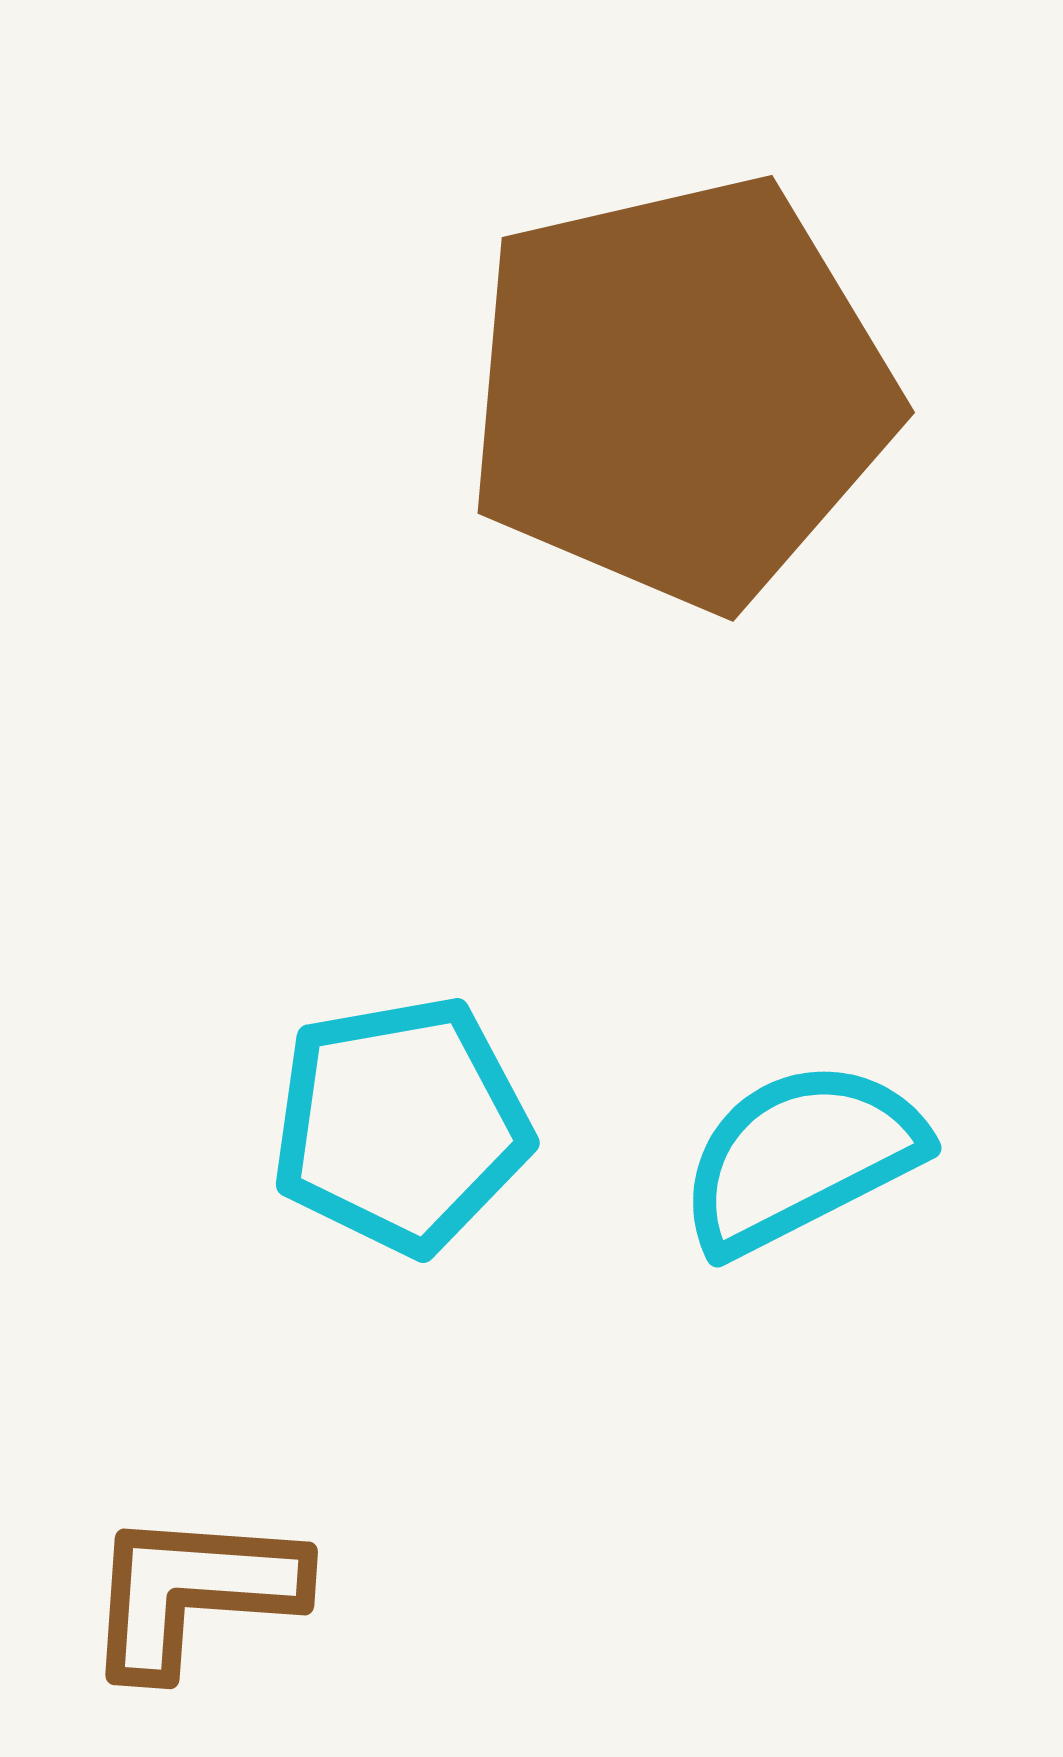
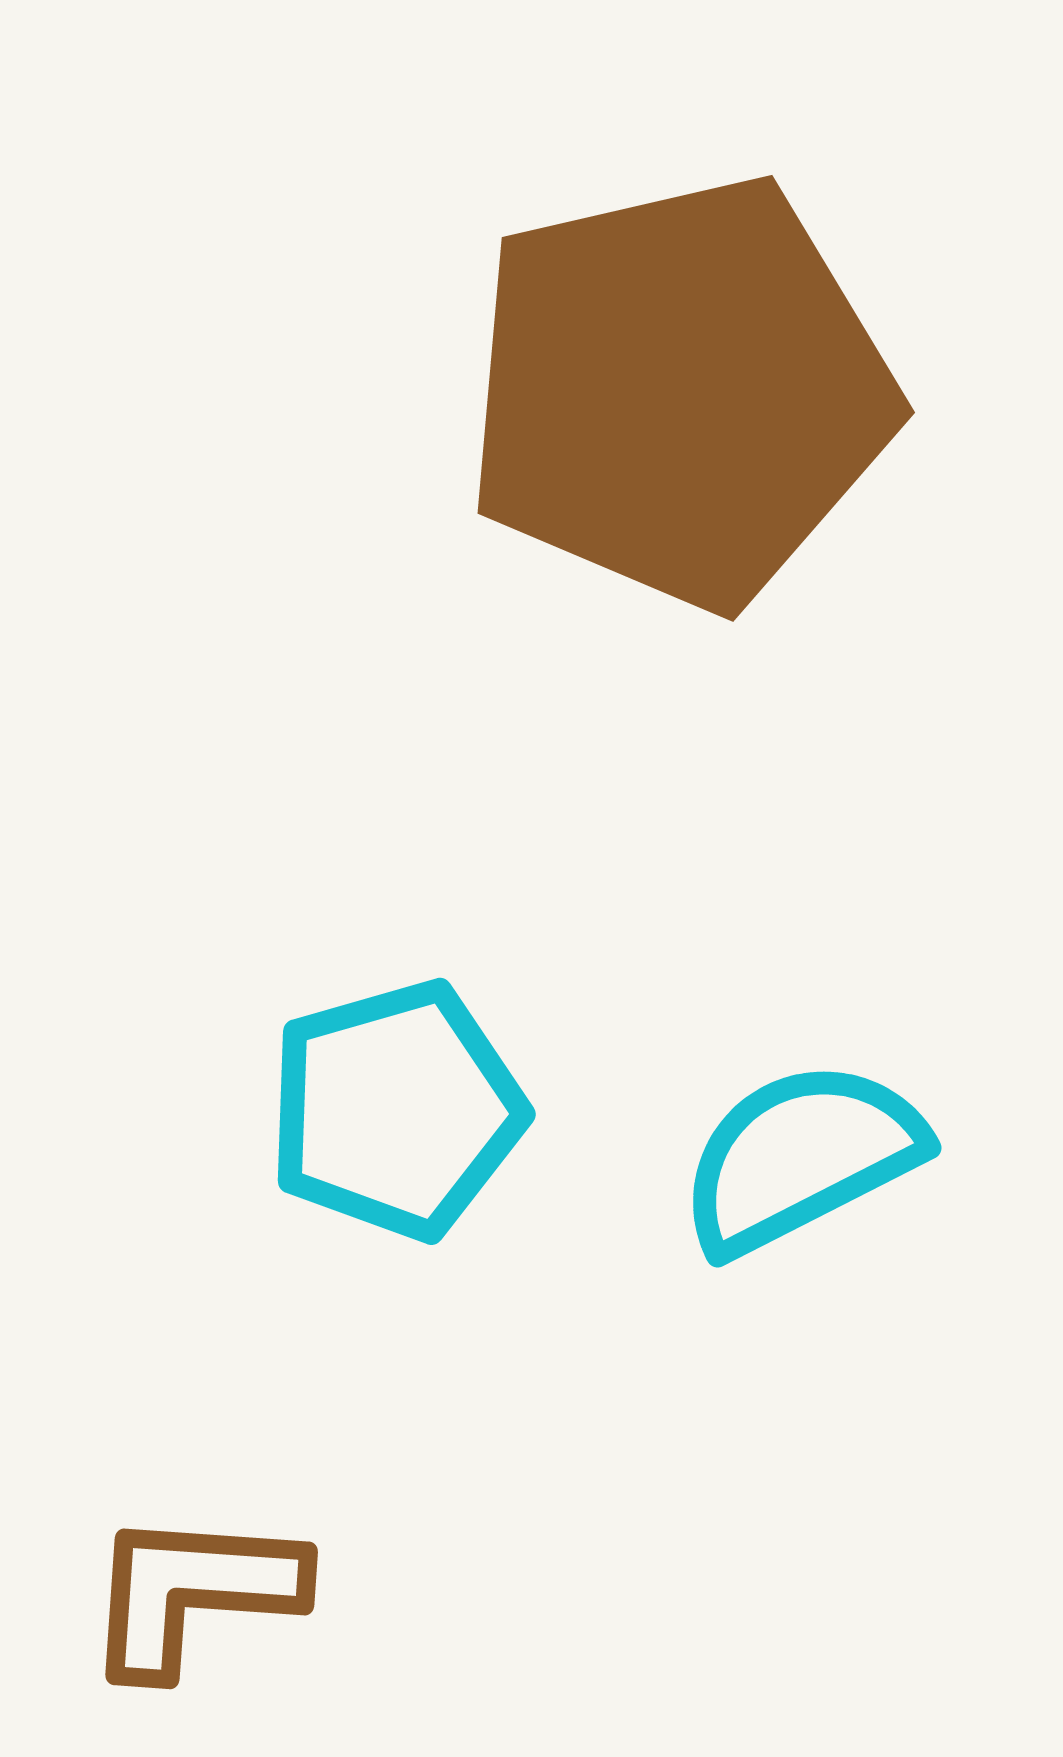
cyan pentagon: moved 5 px left, 15 px up; rotated 6 degrees counterclockwise
